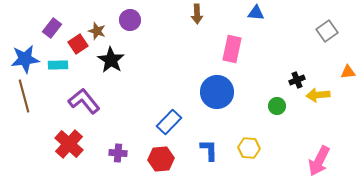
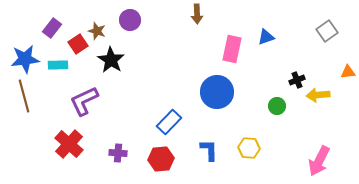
blue triangle: moved 10 px right, 24 px down; rotated 24 degrees counterclockwise
purple L-shape: rotated 76 degrees counterclockwise
